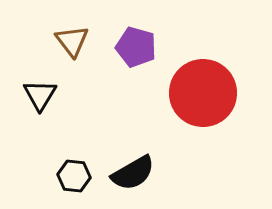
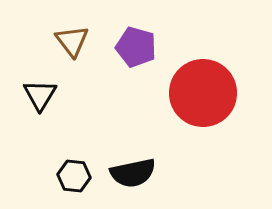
black semicircle: rotated 18 degrees clockwise
